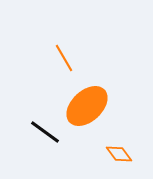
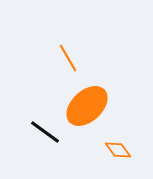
orange line: moved 4 px right
orange diamond: moved 1 px left, 4 px up
